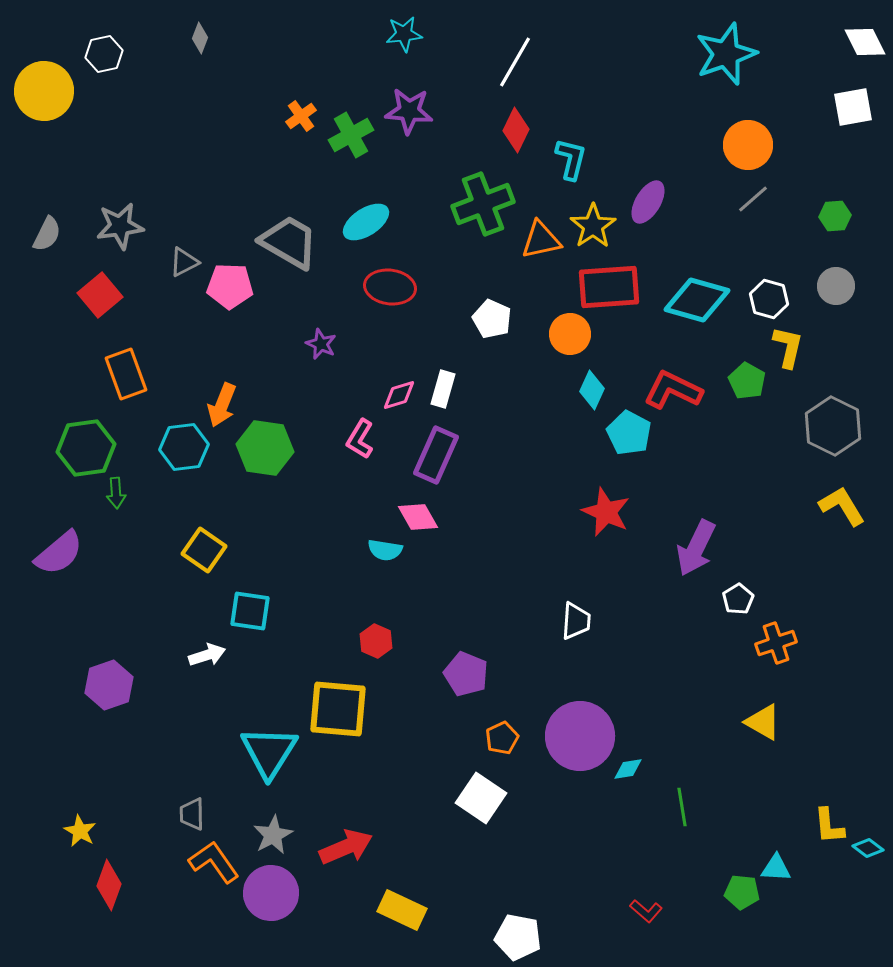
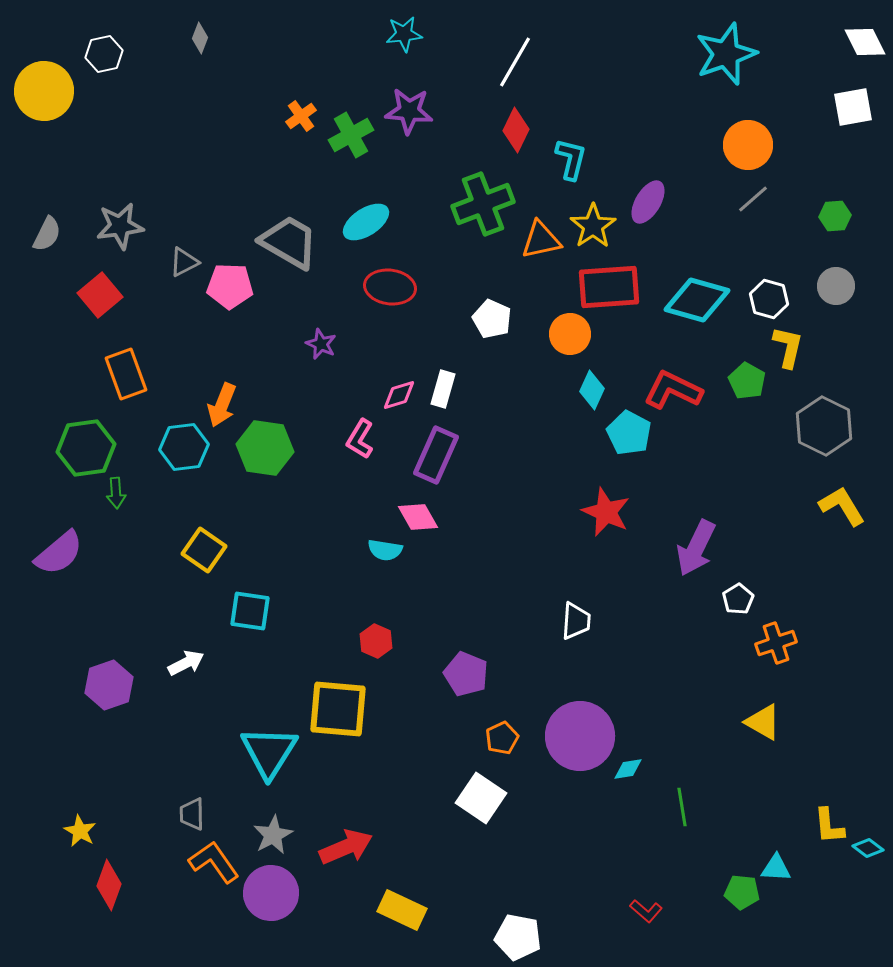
gray hexagon at (833, 426): moved 9 px left
white arrow at (207, 655): moved 21 px left, 8 px down; rotated 9 degrees counterclockwise
